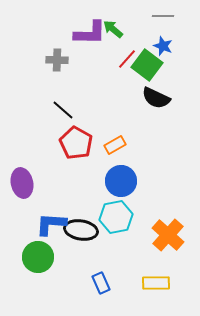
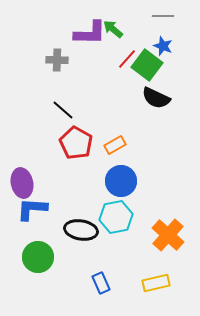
blue L-shape: moved 19 px left, 15 px up
yellow rectangle: rotated 12 degrees counterclockwise
